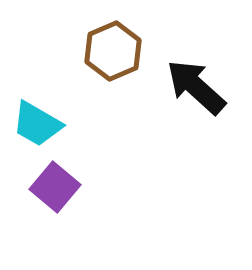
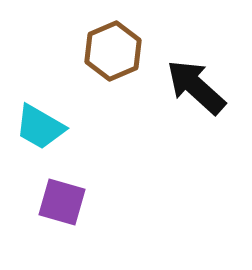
cyan trapezoid: moved 3 px right, 3 px down
purple square: moved 7 px right, 15 px down; rotated 24 degrees counterclockwise
